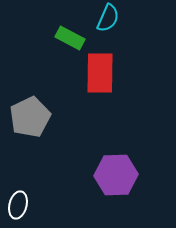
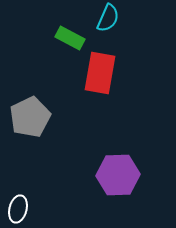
red rectangle: rotated 9 degrees clockwise
purple hexagon: moved 2 px right
white ellipse: moved 4 px down
